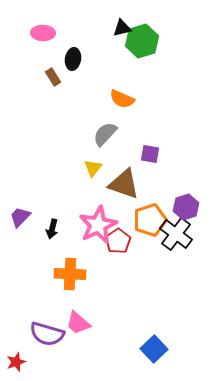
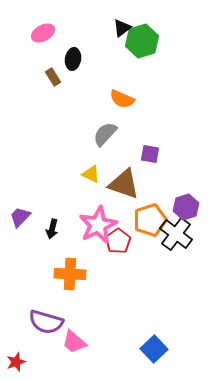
black triangle: rotated 24 degrees counterclockwise
pink ellipse: rotated 30 degrees counterclockwise
yellow triangle: moved 2 px left, 6 px down; rotated 42 degrees counterclockwise
pink trapezoid: moved 4 px left, 19 px down
purple semicircle: moved 1 px left, 12 px up
